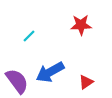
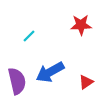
purple semicircle: rotated 24 degrees clockwise
